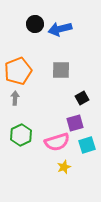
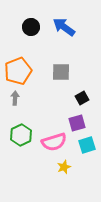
black circle: moved 4 px left, 3 px down
blue arrow: moved 4 px right, 2 px up; rotated 50 degrees clockwise
gray square: moved 2 px down
purple square: moved 2 px right
pink semicircle: moved 3 px left
